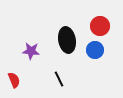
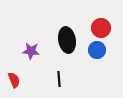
red circle: moved 1 px right, 2 px down
blue circle: moved 2 px right
black line: rotated 21 degrees clockwise
